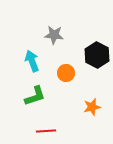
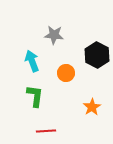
green L-shape: rotated 65 degrees counterclockwise
orange star: rotated 18 degrees counterclockwise
